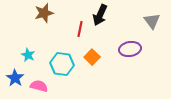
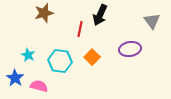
cyan hexagon: moved 2 px left, 3 px up
